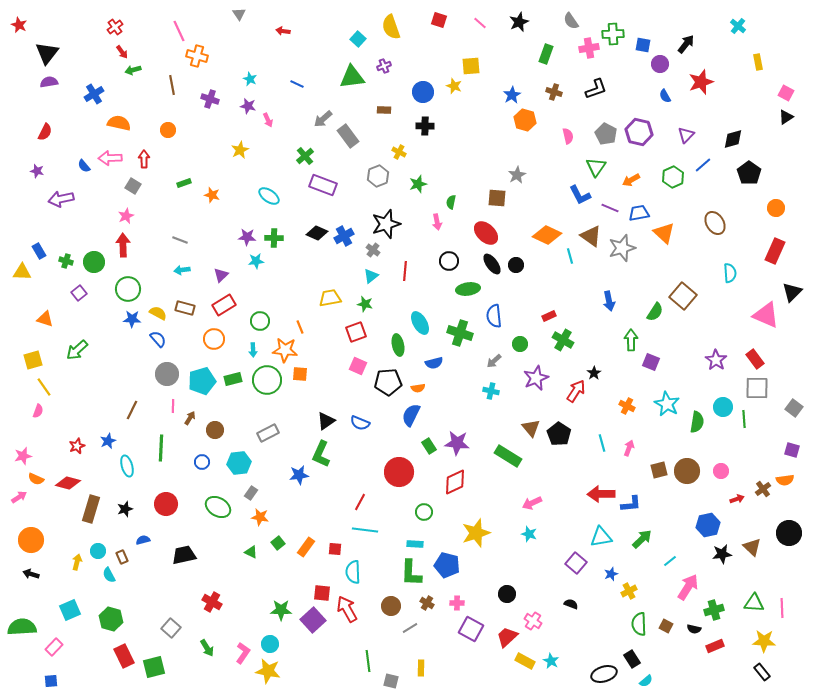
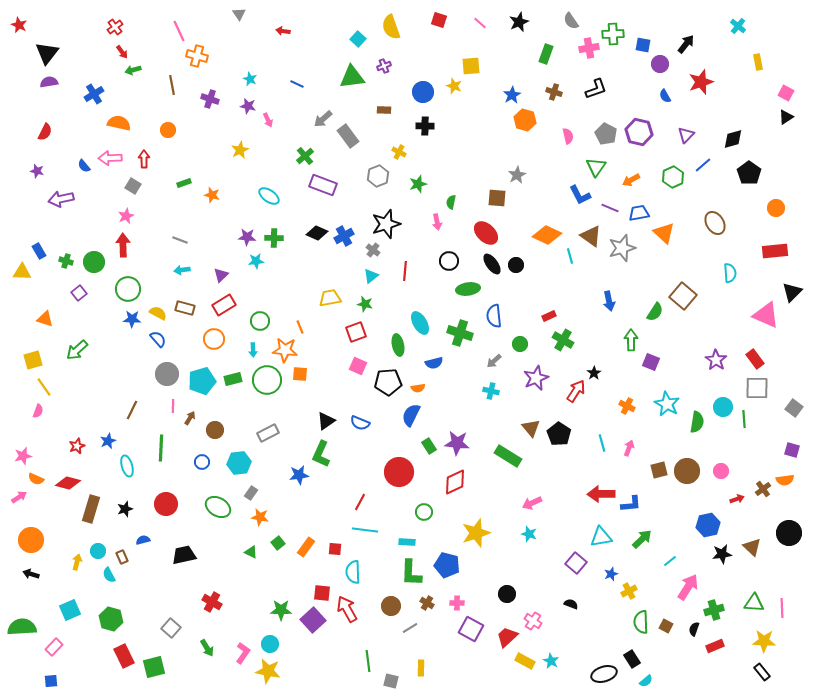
red rectangle at (775, 251): rotated 60 degrees clockwise
cyan rectangle at (415, 544): moved 8 px left, 2 px up
green semicircle at (639, 624): moved 2 px right, 2 px up
black semicircle at (694, 629): rotated 96 degrees clockwise
